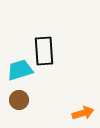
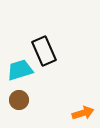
black rectangle: rotated 20 degrees counterclockwise
